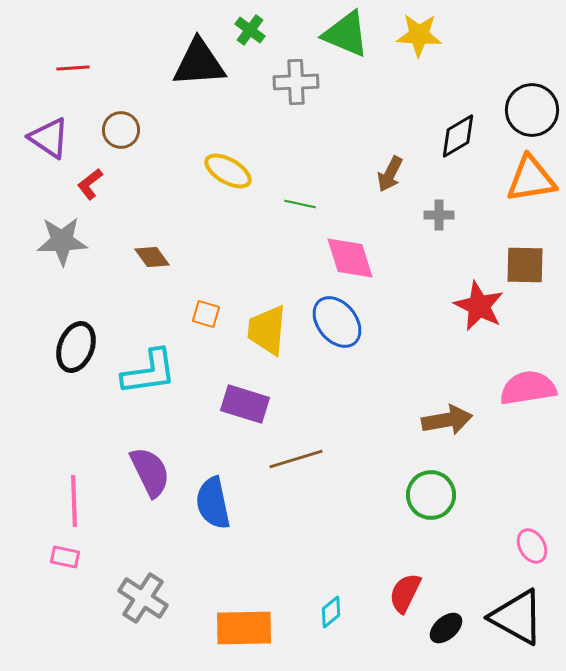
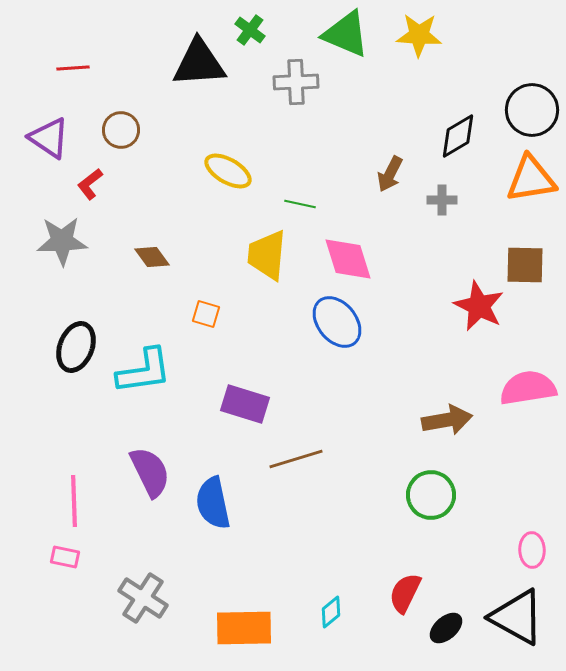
gray cross at (439, 215): moved 3 px right, 15 px up
pink diamond at (350, 258): moved 2 px left, 1 px down
yellow trapezoid at (267, 330): moved 75 px up
cyan L-shape at (149, 372): moved 5 px left, 1 px up
pink ellipse at (532, 546): moved 4 px down; rotated 28 degrees clockwise
